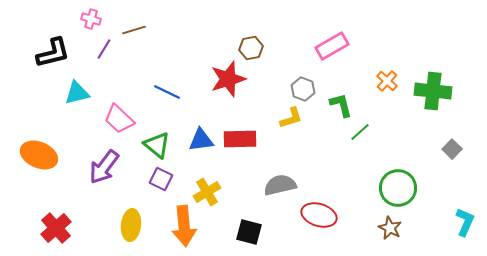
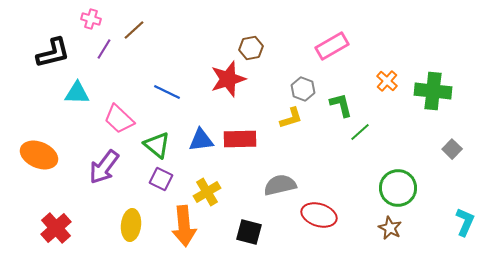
brown line: rotated 25 degrees counterclockwise
cyan triangle: rotated 16 degrees clockwise
